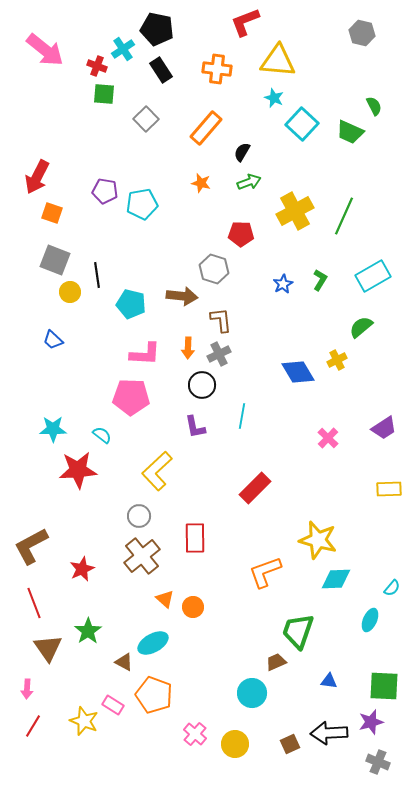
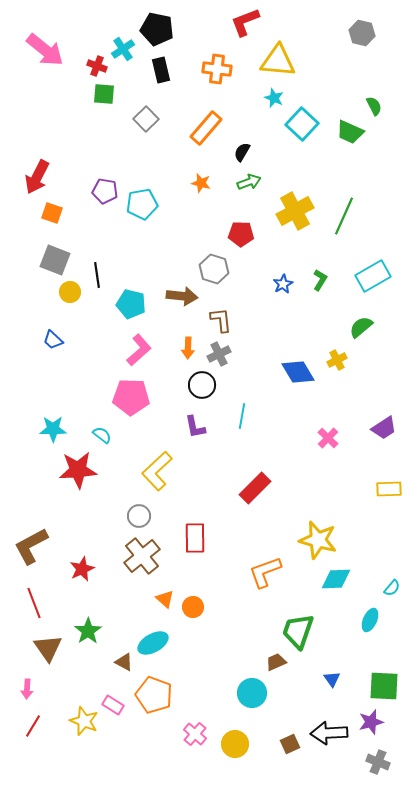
black rectangle at (161, 70): rotated 20 degrees clockwise
pink L-shape at (145, 354): moved 6 px left, 4 px up; rotated 44 degrees counterclockwise
blue triangle at (329, 681): moved 3 px right, 2 px up; rotated 48 degrees clockwise
